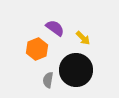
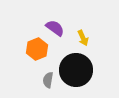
yellow arrow: rotated 21 degrees clockwise
